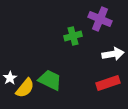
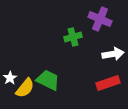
green cross: moved 1 px down
green trapezoid: moved 2 px left
